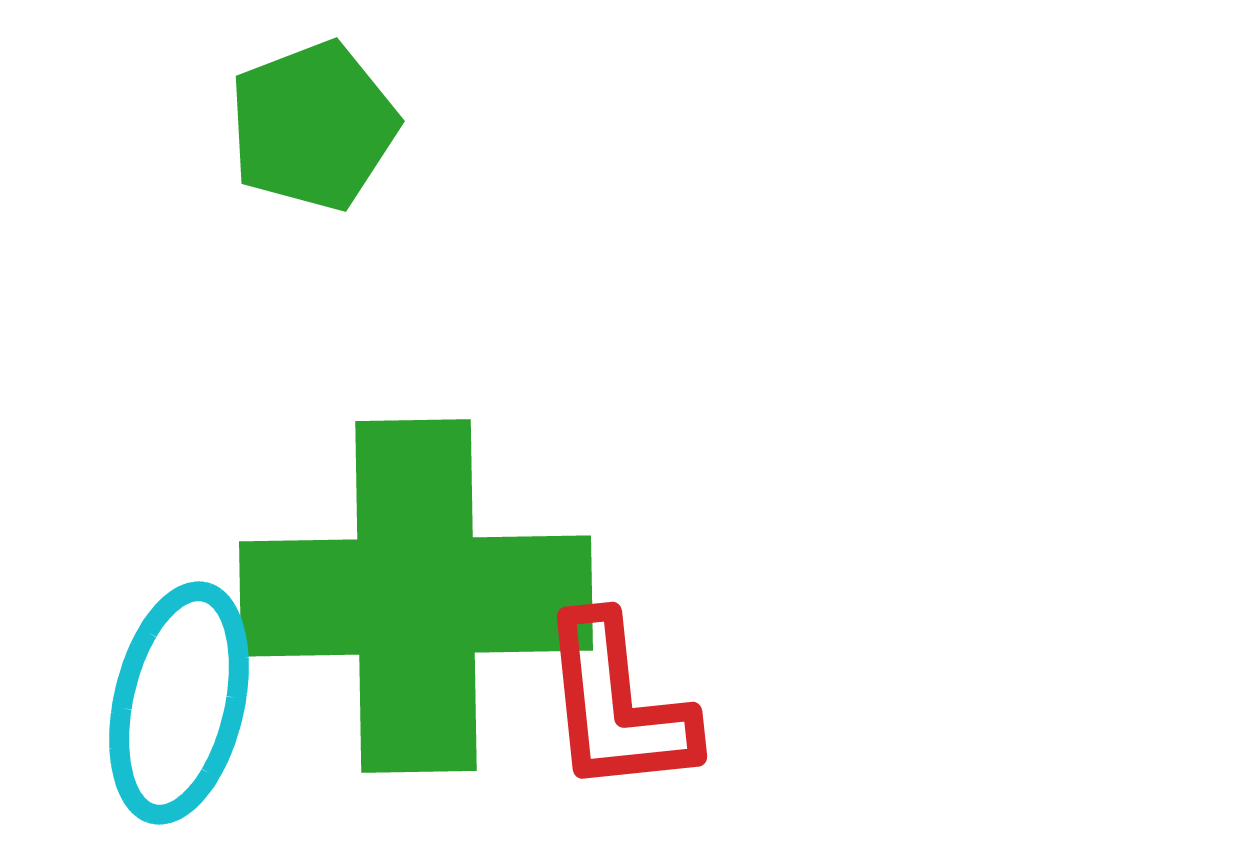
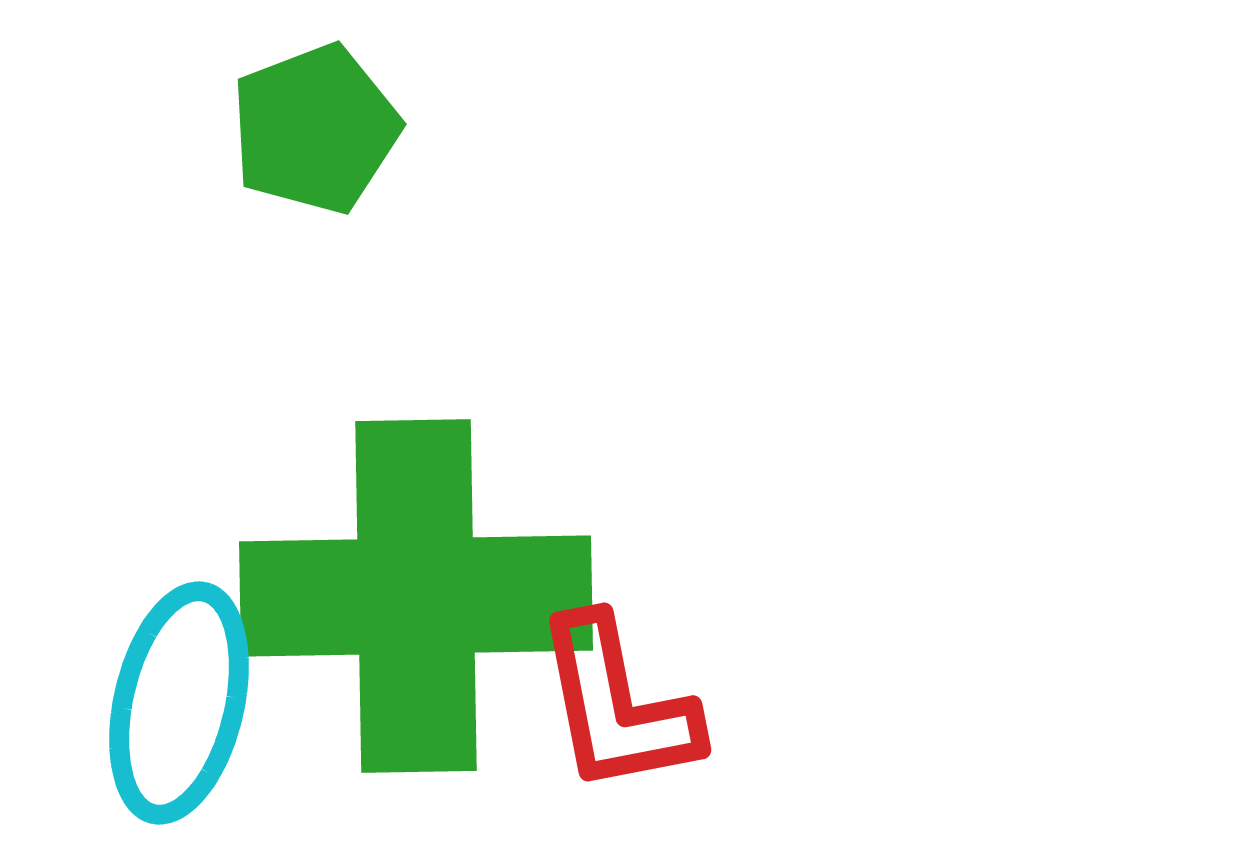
green pentagon: moved 2 px right, 3 px down
red L-shape: rotated 5 degrees counterclockwise
